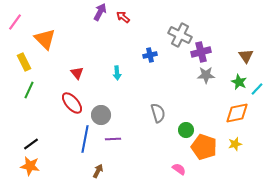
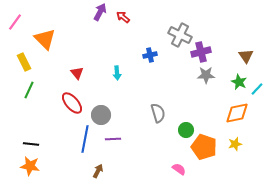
black line: rotated 42 degrees clockwise
